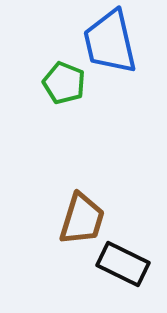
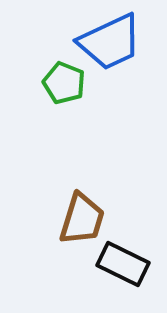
blue trapezoid: rotated 102 degrees counterclockwise
